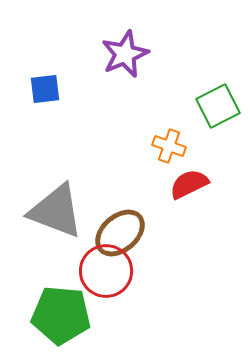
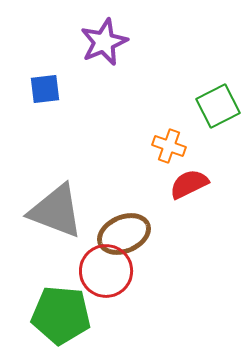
purple star: moved 21 px left, 12 px up
brown ellipse: moved 4 px right, 1 px down; rotated 18 degrees clockwise
